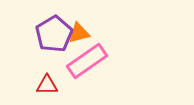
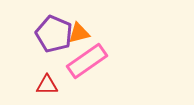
purple pentagon: rotated 18 degrees counterclockwise
